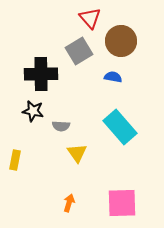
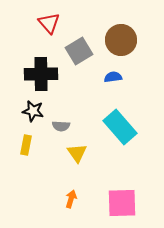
red triangle: moved 41 px left, 5 px down
brown circle: moved 1 px up
blue semicircle: rotated 18 degrees counterclockwise
yellow rectangle: moved 11 px right, 15 px up
orange arrow: moved 2 px right, 4 px up
